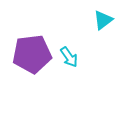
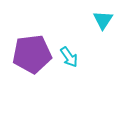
cyan triangle: rotated 20 degrees counterclockwise
